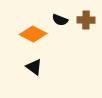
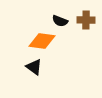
black semicircle: moved 1 px down
orange diamond: moved 9 px right, 7 px down; rotated 20 degrees counterclockwise
